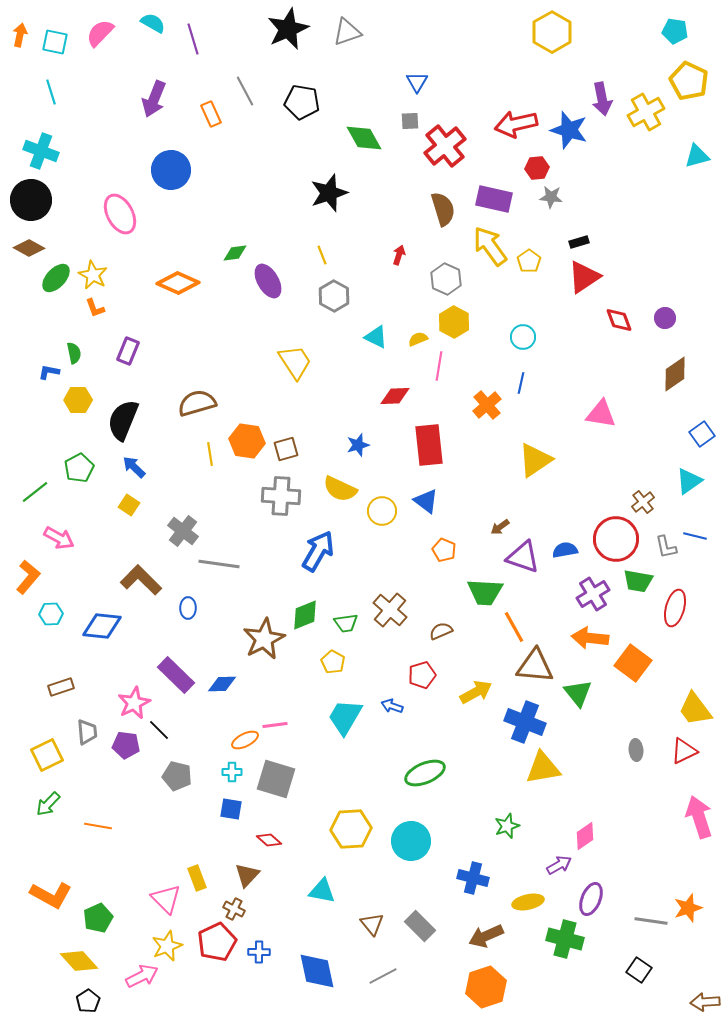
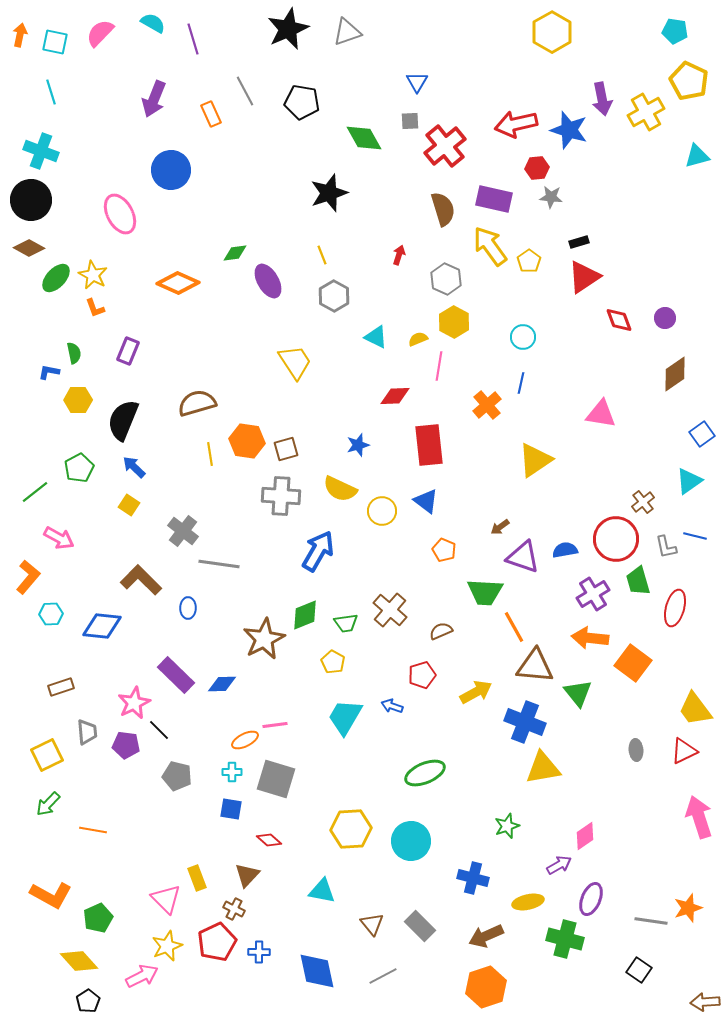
green trapezoid at (638, 581): rotated 64 degrees clockwise
orange line at (98, 826): moved 5 px left, 4 px down
